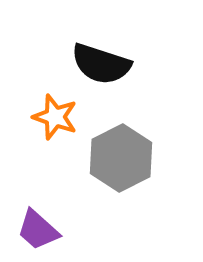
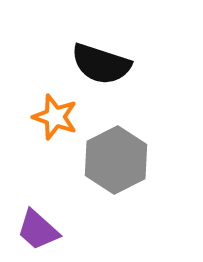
gray hexagon: moved 5 px left, 2 px down
